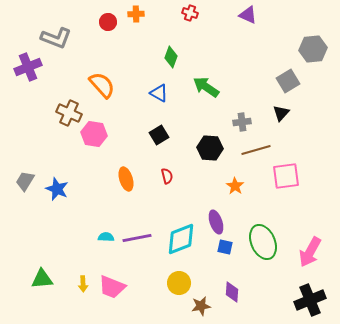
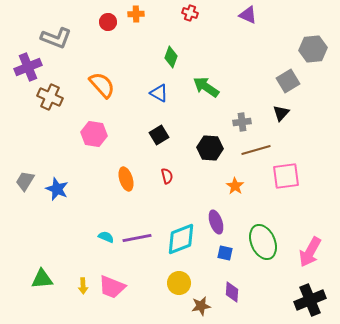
brown cross: moved 19 px left, 16 px up
cyan semicircle: rotated 21 degrees clockwise
blue square: moved 6 px down
yellow arrow: moved 2 px down
